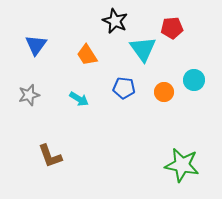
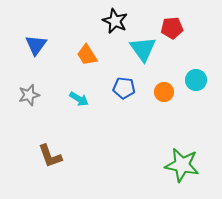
cyan circle: moved 2 px right
